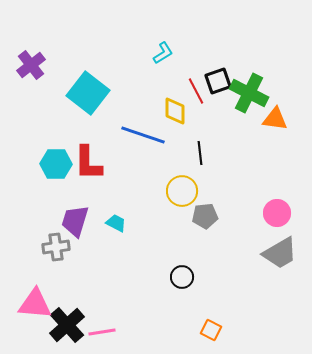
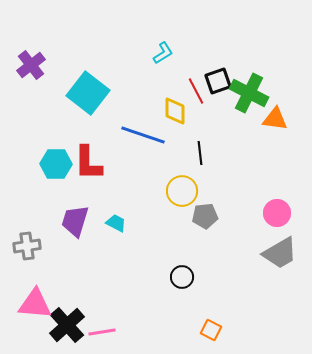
gray cross: moved 29 px left, 1 px up
